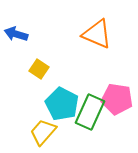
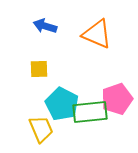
blue arrow: moved 29 px right, 8 px up
yellow square: rotated 36 degrees counterclockwise
pink pentagon: rotated 28 degrees counterclockwise
green rectangle: rotated 60 degrees clockwise
yellow trapezoid: moved 2 px left, 3 px up; rotated 116 degrees clockwise
